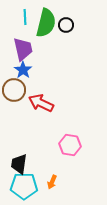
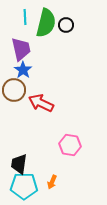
purple trapezoid: moved 2 px left
